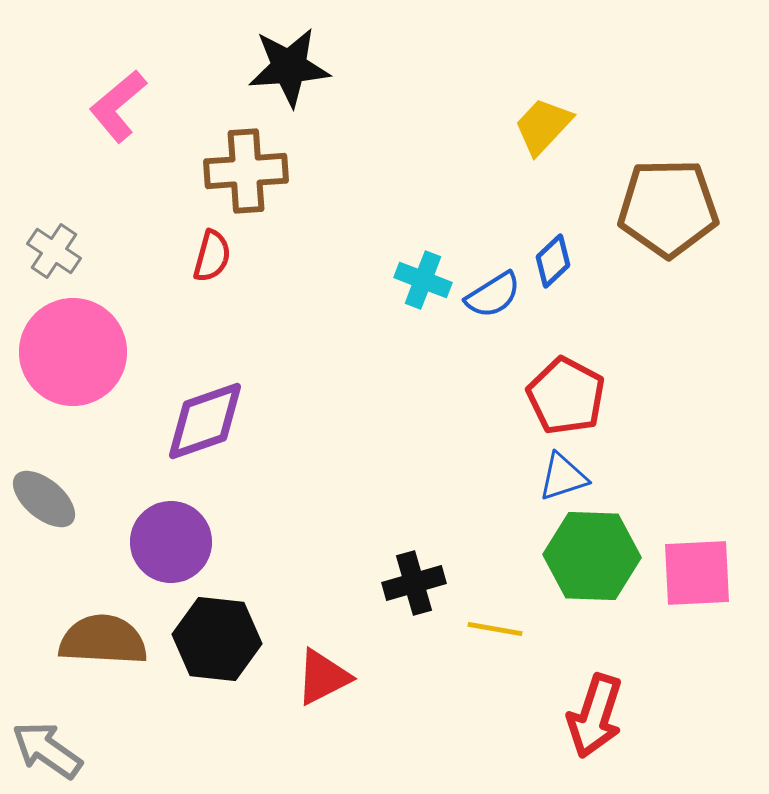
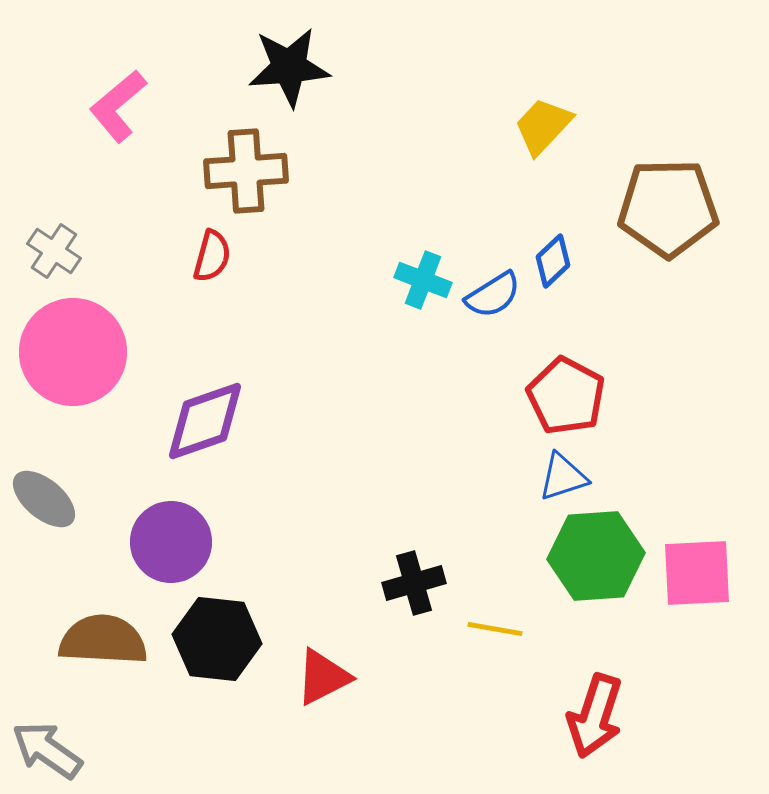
green hexagon: moved 4 px right; rotated 6 degrees counterclockwise
